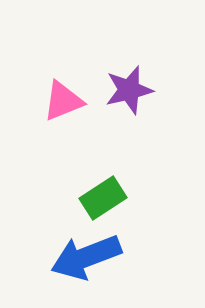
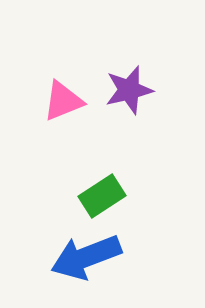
green rectangle: moved 1 px left, 2 px up
